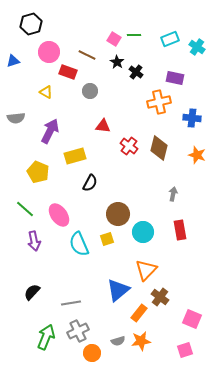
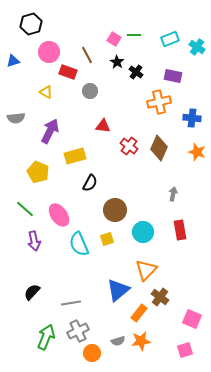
brown line at (87, 55): rotated 36 degrees clockwise
purple rectangle at (175, 78): moved 2 px left, 2 px up
brown diamond at (159, 148): rotated 10 degrees clockwise
orange star at (197, 155): moved 3 px up
brown circle at (118, 214): moved 3 px left, 4 px up
